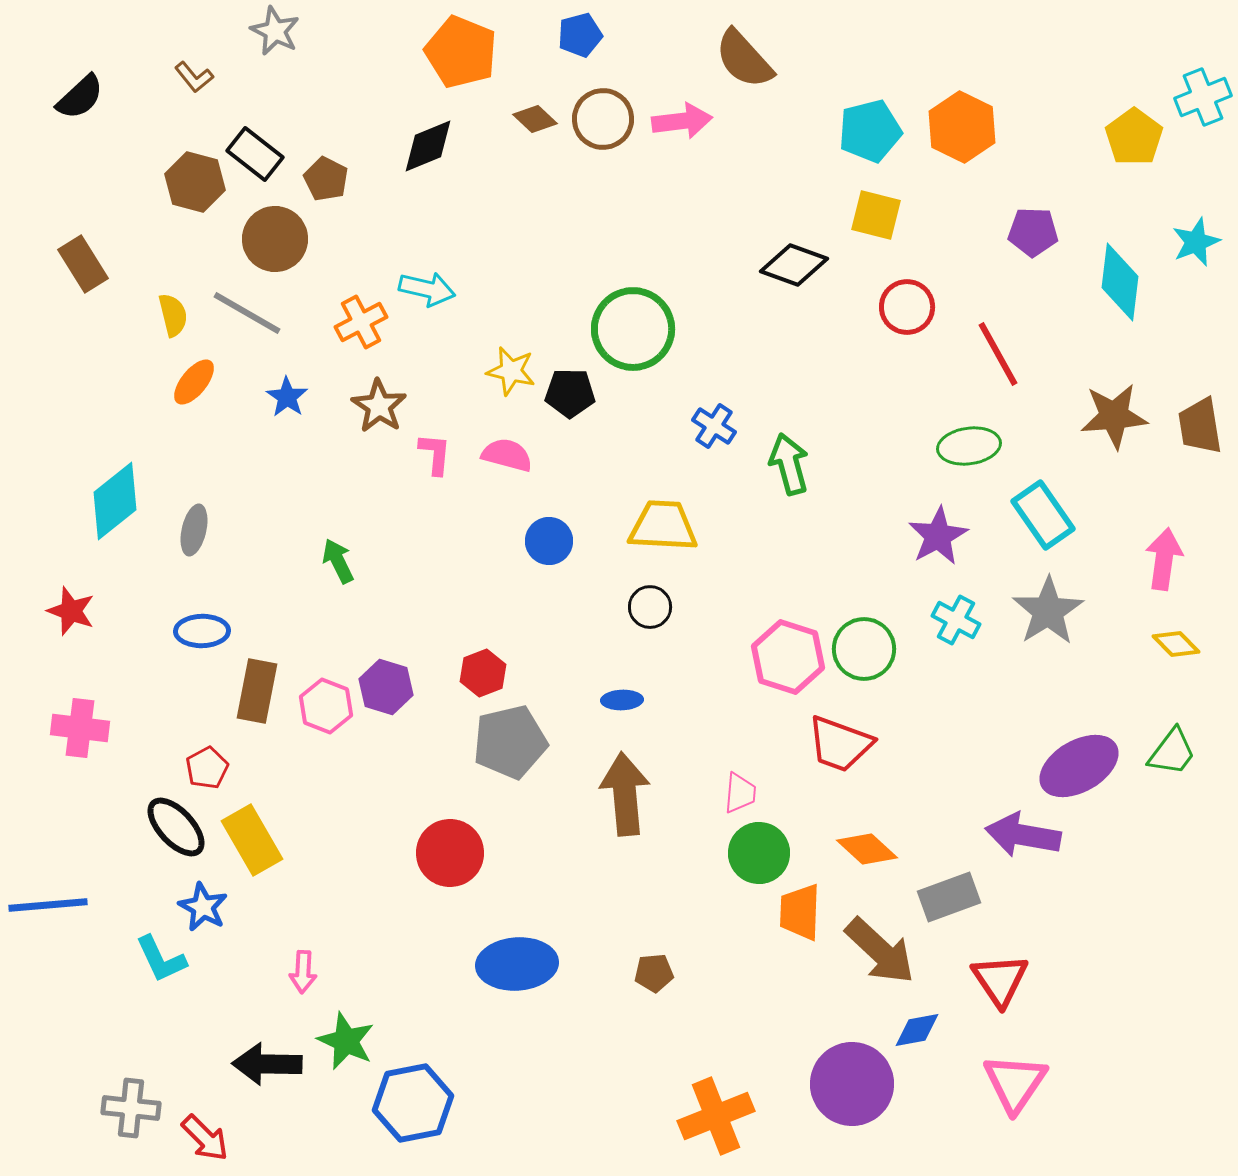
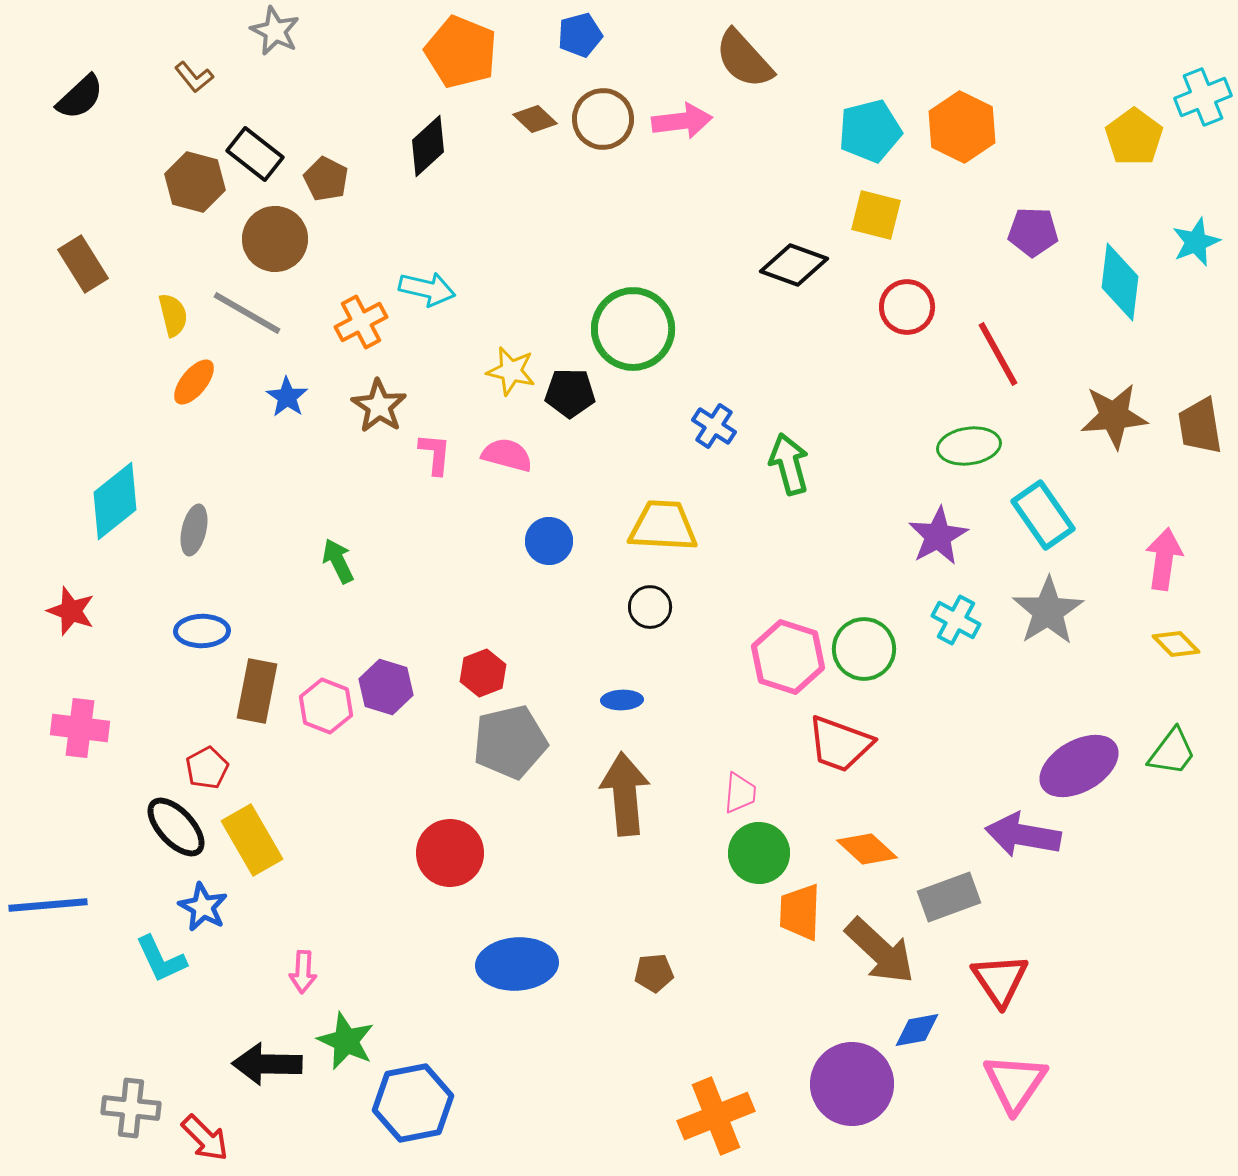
black diamond at (428, 146): rotated 20 degrees counterclockwise
